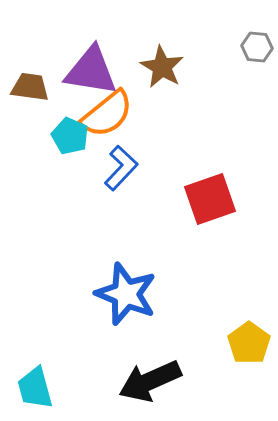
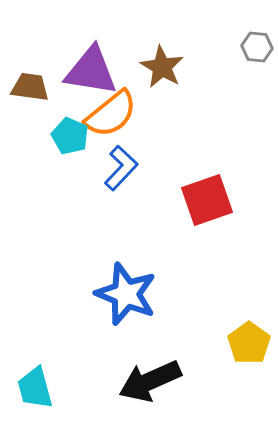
orange semicircle: moved 4 px right
red square: moved 3 px left, 1 px down
